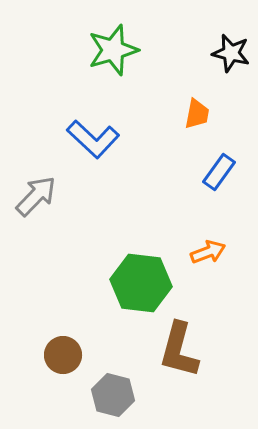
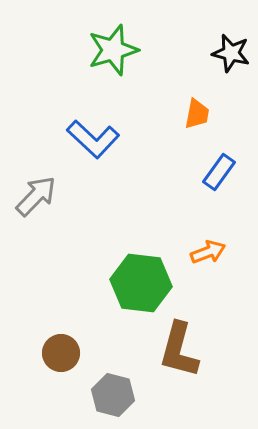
brown circle: moved 2 px left, 2 px up
